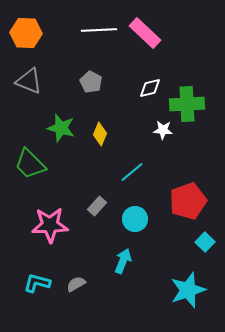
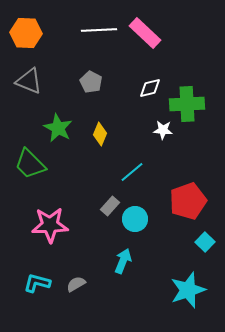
green star: moved 3 px left; rotated 12 degrees clockwise
gray rectangle: moved 13 px right
